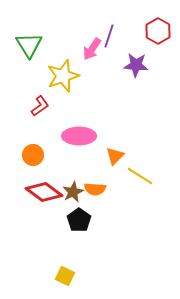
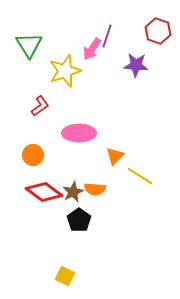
red hexagon: rotated 10 degrees counterclockwise
purple line: moved 2 px left
yellow star: moved 2 px right, 5 px up
pink ellipse: moved 3 px up
